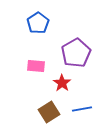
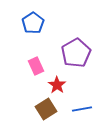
blue pentagon: moved 5 px left
pink rectangle: rotated 60 degrees clockwise
red star: moved 5 px left, 2 px down
brown square: moved 3 px left, 3 px up
